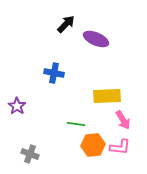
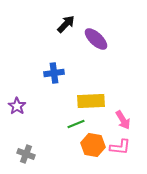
purple ellipse: rotated 20 degrees clockwise
blue cross: rotated 18 degrees counterclockwise
yellow rectangle: moved 16 px left, 5 px down
green line: rotated 30 degrees counterclockwise
orange hexagon: rotated 15 degrees clockwise
gray cross: moved 4 px left
